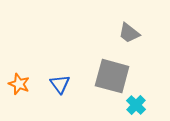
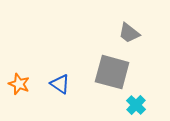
gray square: moved 4 px up
blue triangle: rotated 20 degrees counterclockwise
